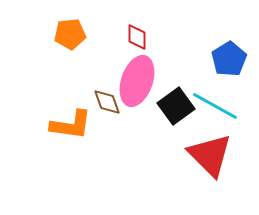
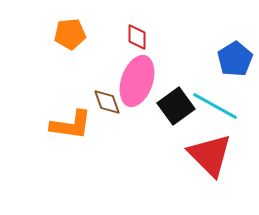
blue pentagon: moved 6 px right
